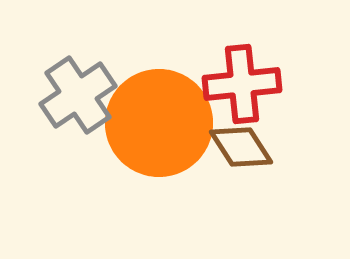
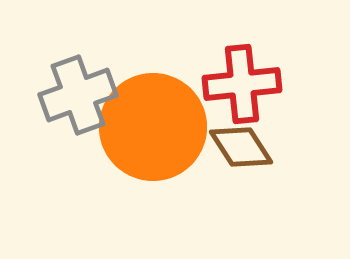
gray cross: rotated 14 degrees clockwise
orange circle: moved 6 px left, 4 px down
